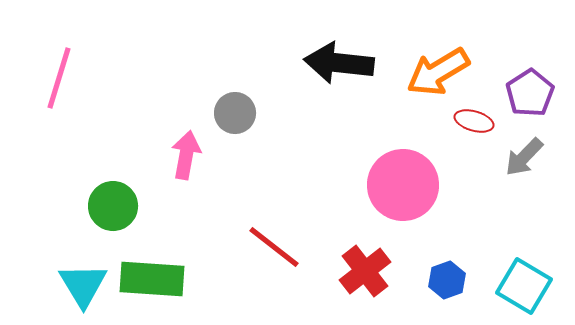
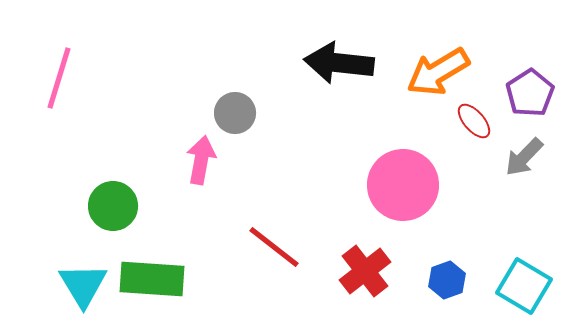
red ellipse: rotated 33 degrees clockwise
pink arrow: moved 15 px right, 5 px down
